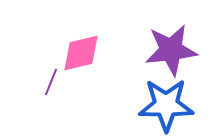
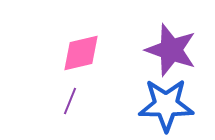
purple star: rotated 26 degrees clockwise
purple line: moved 19 px right, 19 px down
